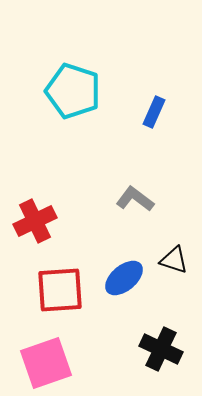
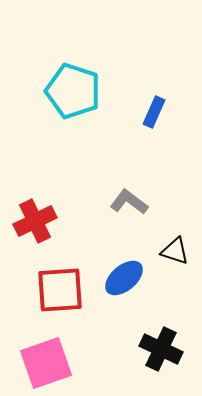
gray L-shape: moved 6 px left, 3 px down
black triangle: moved 1 px right, 9 px up
